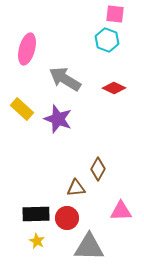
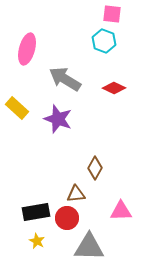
pink square: moved 3 px left
cyan hexagon: moved 3 px left, 1 px down
yellow rectangle: moved 5 px left, 1 px up
brown diamond: moved 3 px left, 1 px up
brown triangle: moved 6 px down
black rectangle: moved 2 px up; rotated 8 degrees counterclockwise
